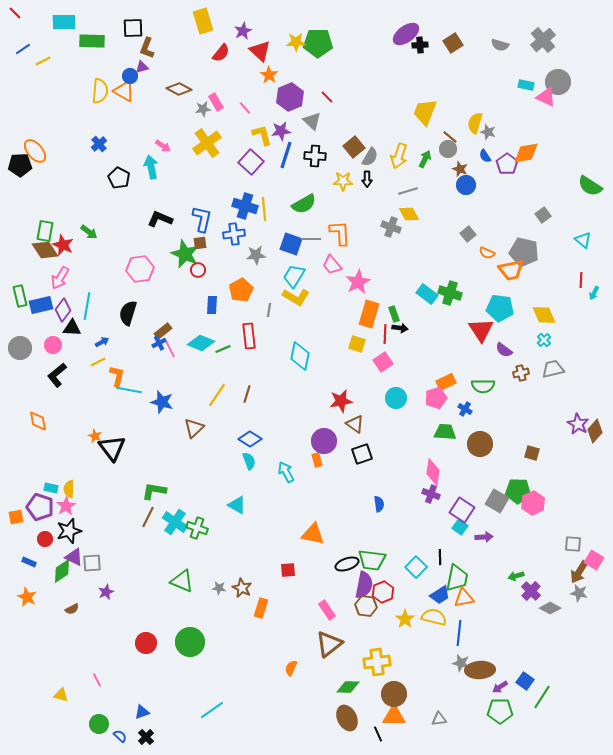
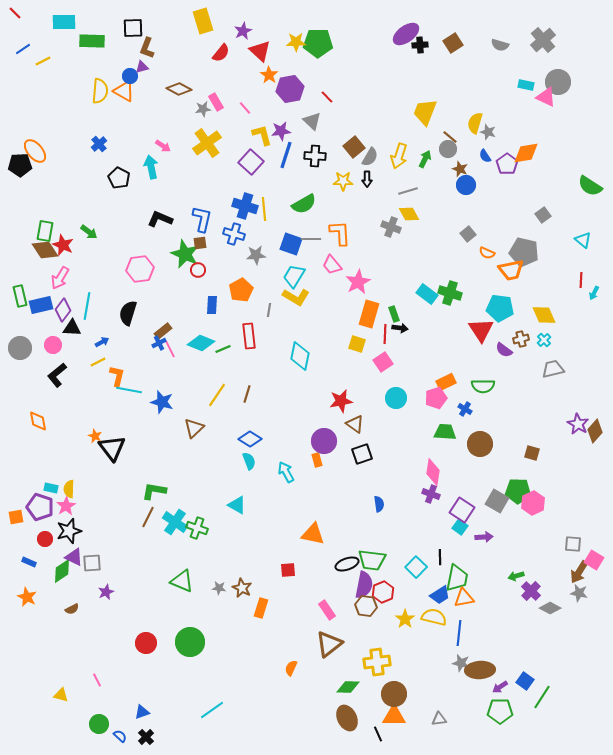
purple hexagon at (290, 97): moved 8 px up; rotated 12 degrees clockwise
blue cross at (234, 234): rotated 25 degrees clockwise
brown cross at (521, 373): moved 34 px up
